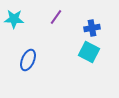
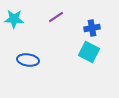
purple line: rotated 21 degrees clockwise
blue ellipse: rotated 75 degrees clockwise
